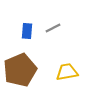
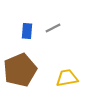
yellow trapezoid: moved 6 px down
